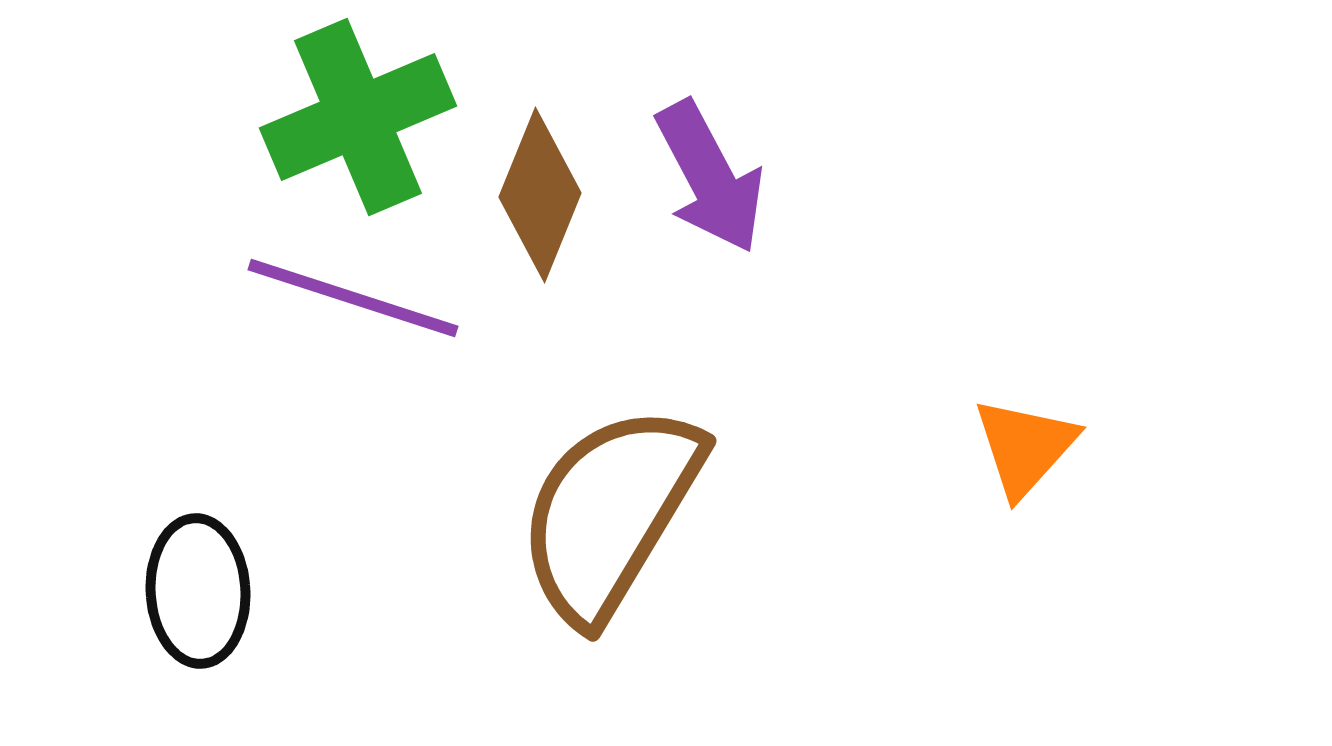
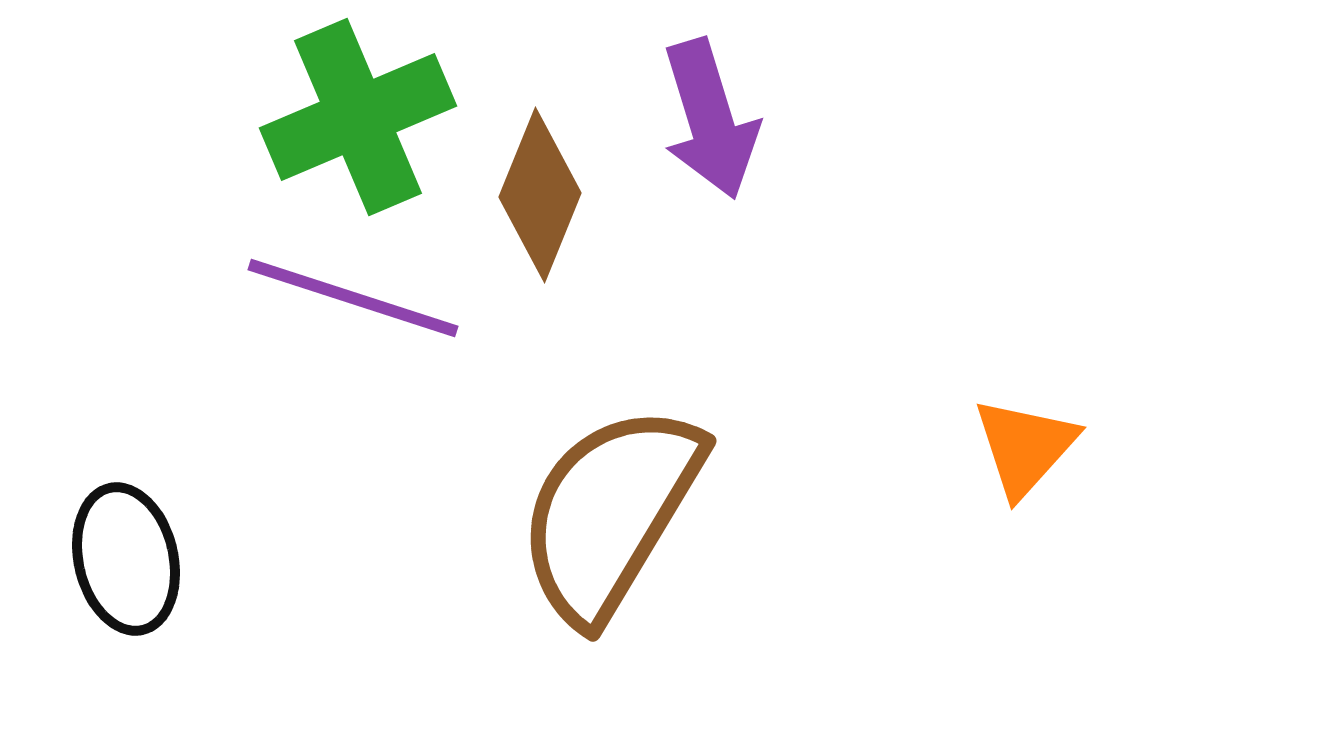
purple arrow: moved 58 px up; rotated 11 degrees clockwise
black ellipse: moved 72 px left, 32 px up; rotated 10 degrees counterclockwise
